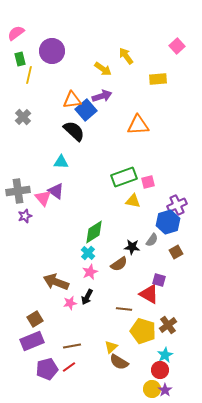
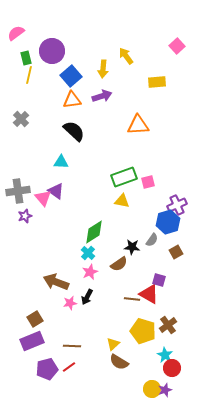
green rectangle at (20, 59): moved 6 px right, 1 px up
yellow arrow at (103, 69): rotated 60 degrees clockwise
yellow rectangle at (158, 79): moved 1 px left, 3 px down
blue square at (86, 110): moved 15 px left, 34 px up
gray cross at (23, 117): moved 2 px left, 2 px down
yellow triangle at (133, 201): moved 11 px left
brown line at (124, 309): moved 8 px right, 10 px up
brown line at (72, 346): rotated 12 degrees clockwise
yellow triangle at (111, 347): moved 2 px right, 3 px up
cyan star at (165, 355): rotated 14 degrees counterclockwise
red circle at (160, 370): moved 12 px right, 2 px up
purple star at (165, 390): rotated 16 degrees clockwise
